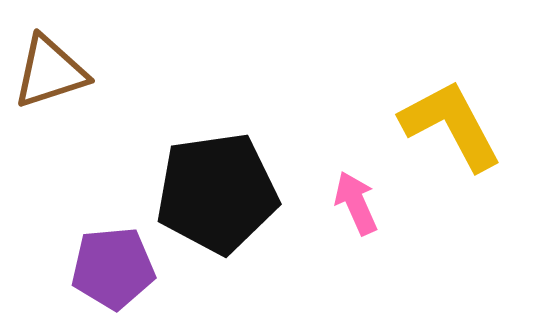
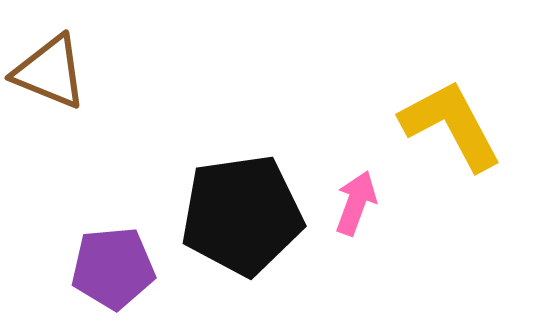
brown triangle: rotated 40 degrees clockwise
black pentagon: moved 25 px right, 22 px down
pink arrow: rotated 44 degrees clockwise
